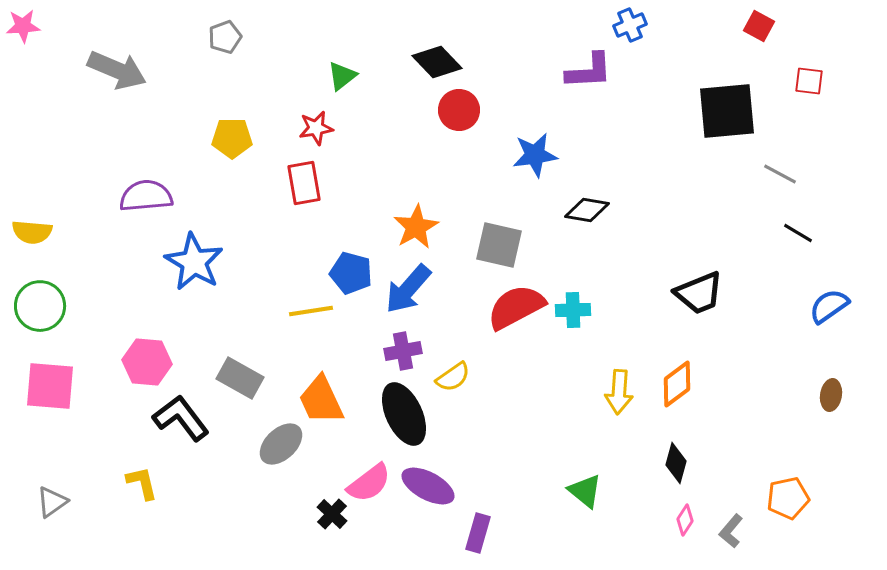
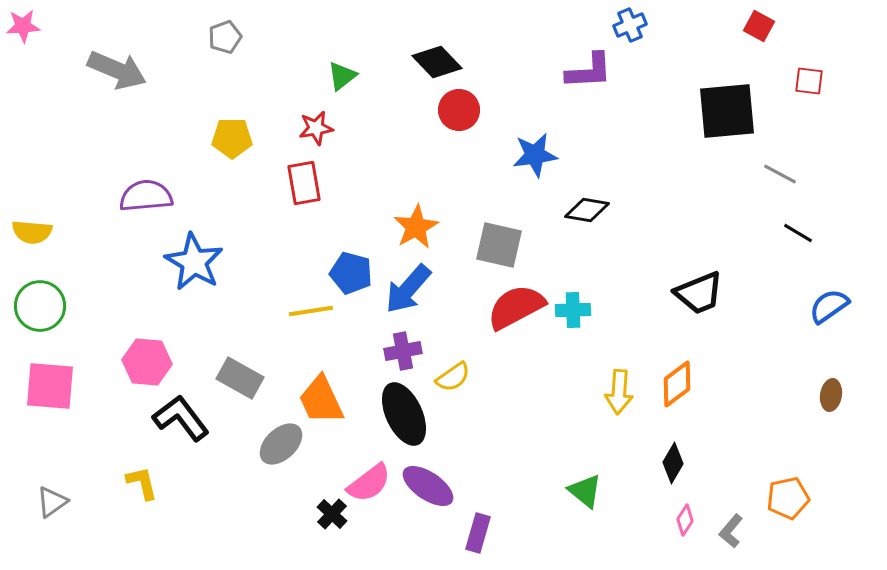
black diamond at (676, 463): moved 3 px left; rotated 15 degrees clockwise
purple ellipse at (428, 486): rotated 6 degrees clockwise
